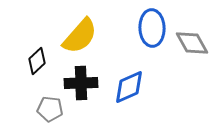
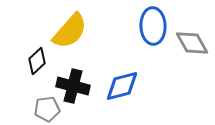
blue ellipse: moved 1 px right, 2 px up
yellow semicircle: moved 10 px left, 5 px up
black cross: moved 8 px left, 3 px down; rotated 16 degrees clockwise
blue diamond: moved 7 px left, 1 px up; rotated 9 degrees clockwise
gray pentagon: moved 3 px left; rotated 15 degrees counterclockwise
